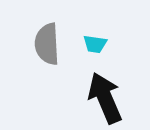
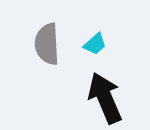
cyan trapezoid: rotated 50 degrees counterclockwise
